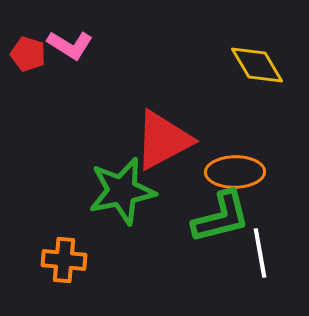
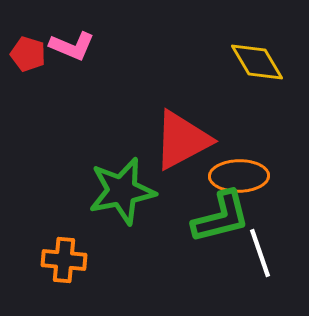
pink L-shape: moved 2 px right, 1 px down; rotated 9 degrees counterclockwise
yellow diamond: moved 3 px up
red triangle: moved 19 px right
orange ellipse: moved 4 px right, 4 px down
white line: rotated 9 degrees counterclockwise
